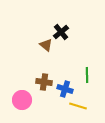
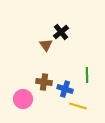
brown triangle: rotated 16 degrees clockwise
pink circle: moved 1 px right, 1 px up
